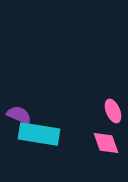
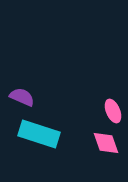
purple semicircle: moved 3 px right, 18 px up
cyan rectangle: rotated 9 degrees clockwise
